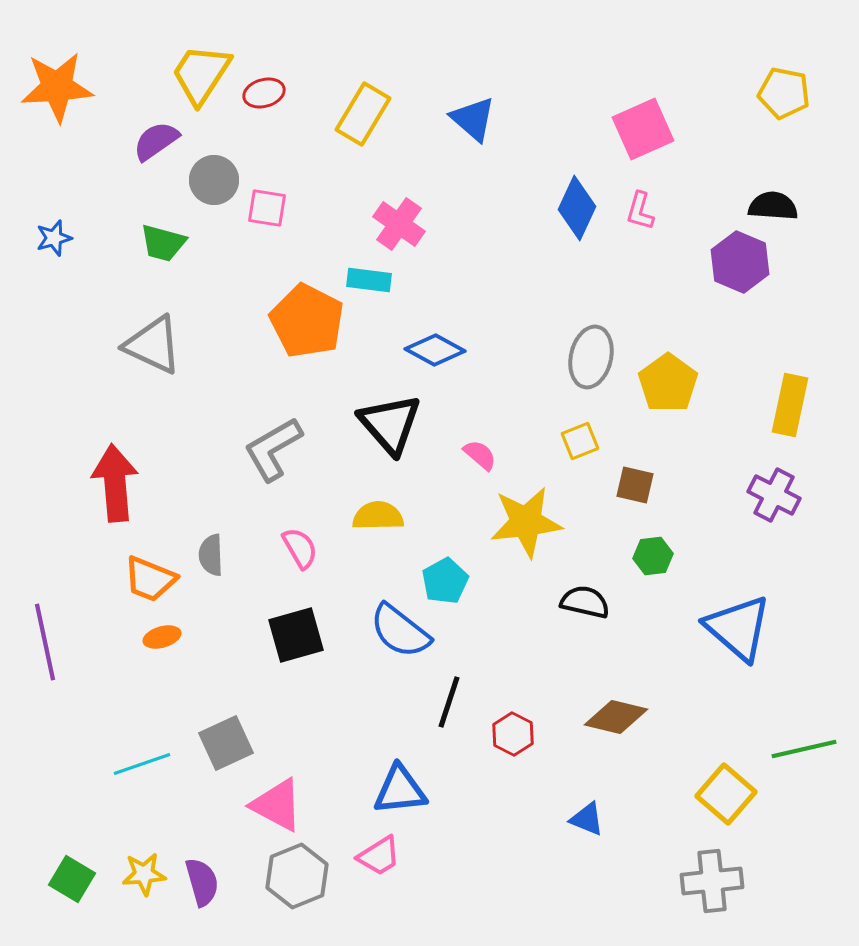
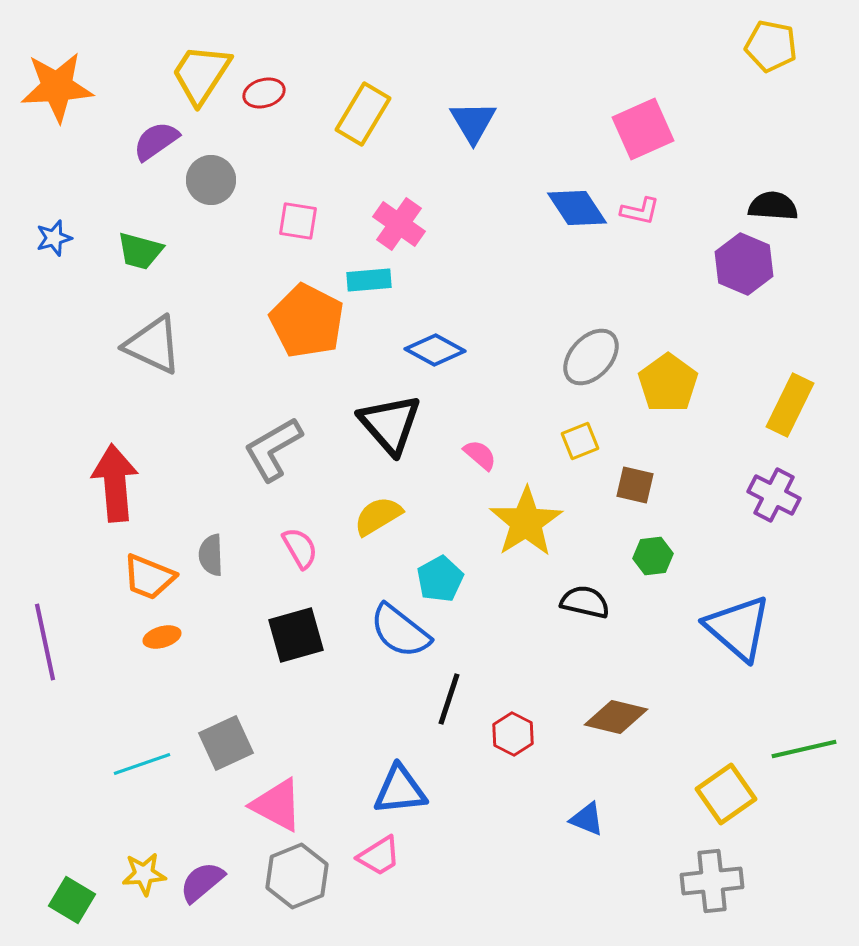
yellow pentagon at (784, 93): moved 13 px left, 47 px up
blue triangle at (473, 119): moved 3 px down; rotated 18 degrees clockwise
gray circle at (214, 180): moved 3 px left
pink square at (267, 208): moved 31 px right, 13 px down
blue diamond at (577, 208): rotated 58 degrees counterclockwise
pink L-shape at (640, 211): rotated 93 degrees counterclockwise
green trapezoid at (163, 243): moved 23 px left, 8 px down
purple hexagon at (740, 262): moved 4 px right, 2 px down
cyan rectangle at (369, 280): rotated 12 degrees counterclockwise
gray ellipse at (591, 357): rotated 30 degrees clockwise
yellow rectangle at (790, 405): rotated 14 degrees clockwise
yellow semicircle at (378, 516): rotated 30 degrees counterclockwise
yellow star at (526, 522): rotated 26 degrees counterclockwise
orange trapezoid at (150, 579): moved 1 px left, 2 px up
cyan pentagon at (445, 581): moved 5 px left, 2 px up
black line at (449, 702): moved 3 px up
yellow square at (726, 794): rotated 14 degrees clockwise
green square at (72, 879): moved 21 px down
purple semicircle at (202, 882): rotated 114 degrees counterclockwise
